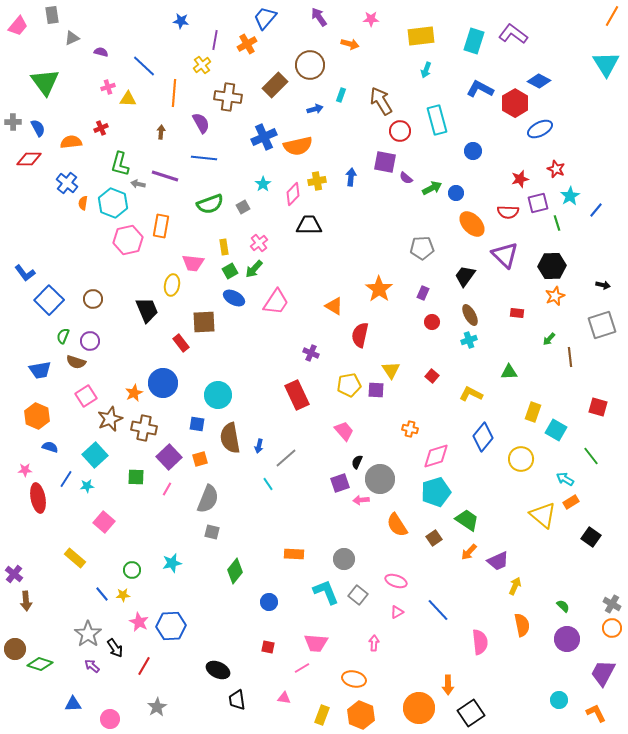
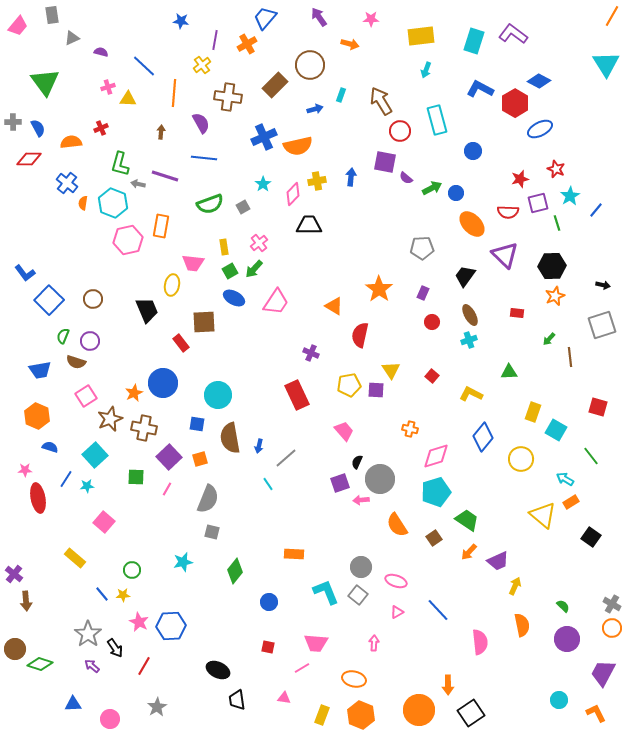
gray circle at (344, 559): moved 17 px right, 8 px down
cyan star at (172, 563): moved 11 px right, 1 px up
orange circle at (419, 708): moved 2 px down
